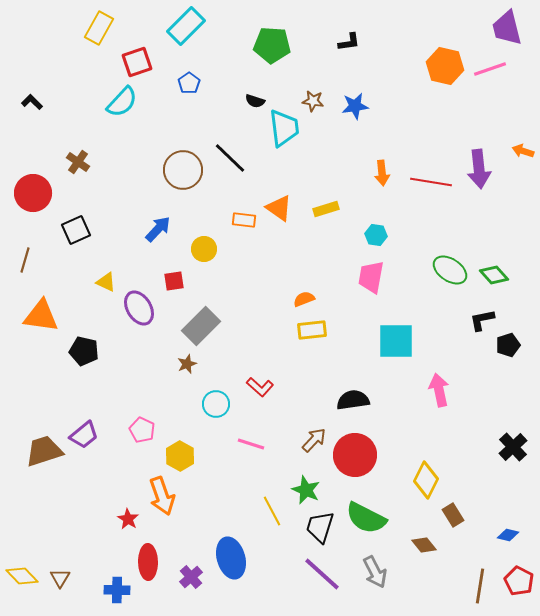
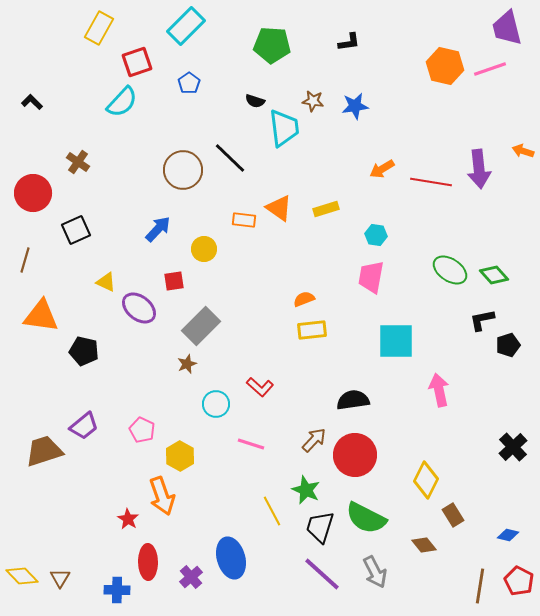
orange arrow at (382, 173): moved 4 px up; rotated 65 degrees clockwise
purple ellipse at (139, 308): rotated 20 degrees counterclockwise
purple trapezoid at (84, 435): moved 9 px up
